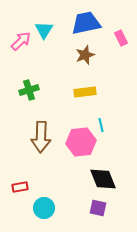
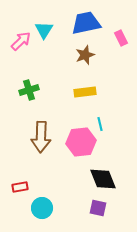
cyan line: moved 1 px left, 1 px up
cyan circle: moved 2 px left
